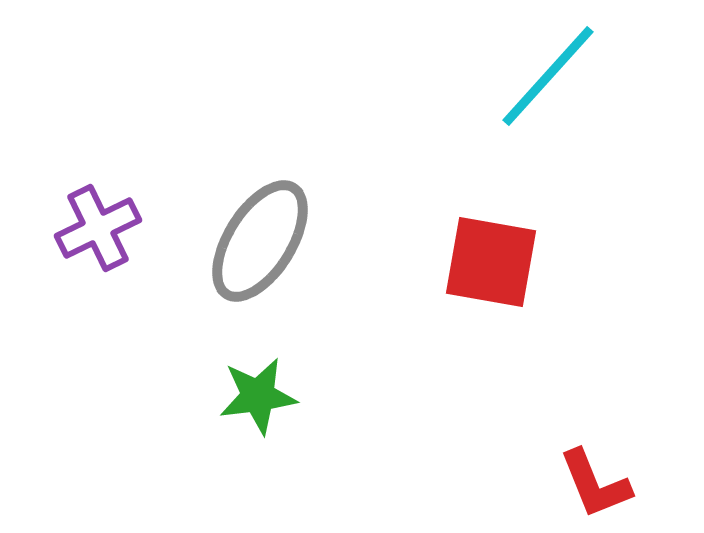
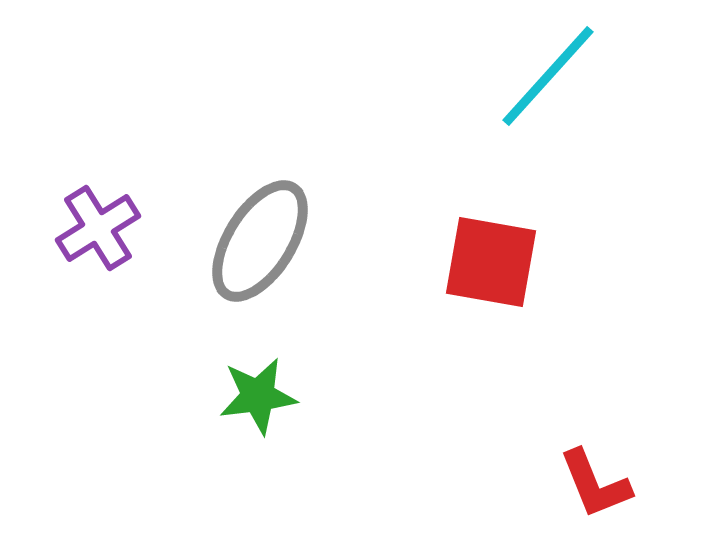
purple cross: rotated 6 degrees counterclockwise
